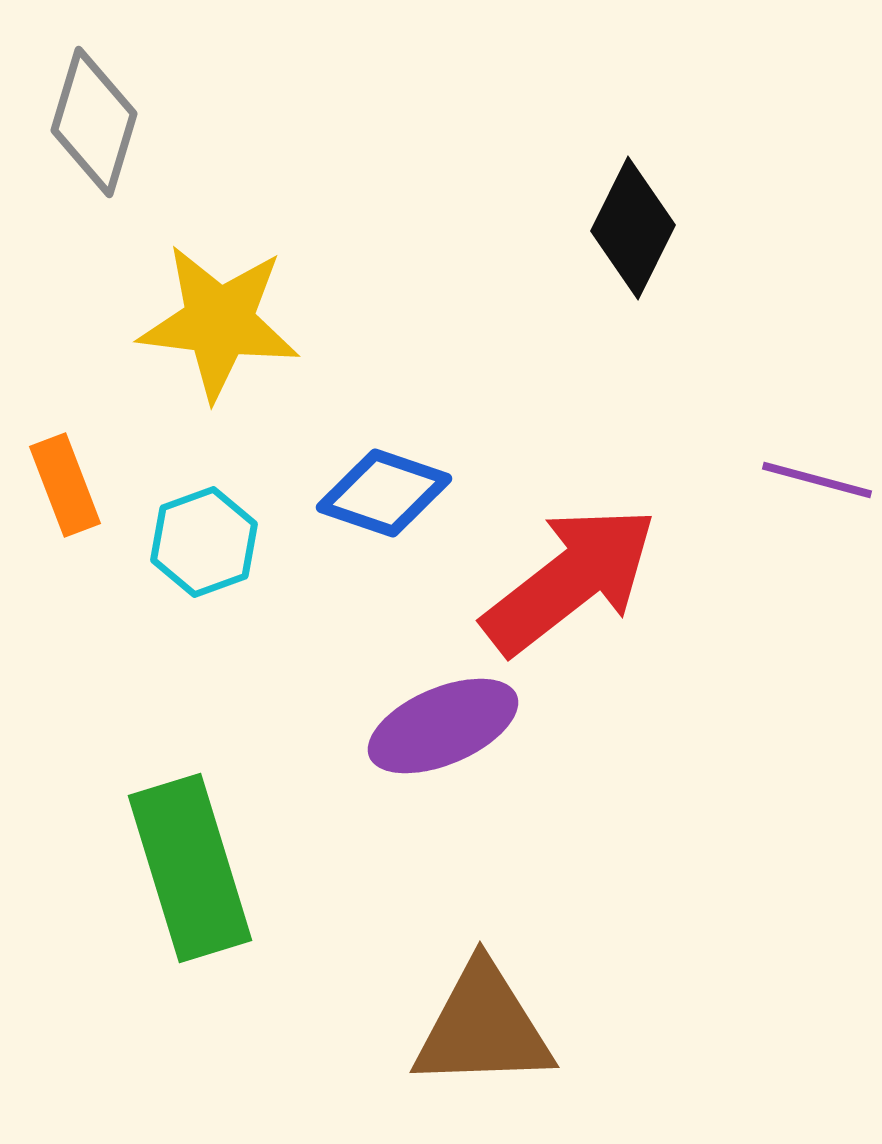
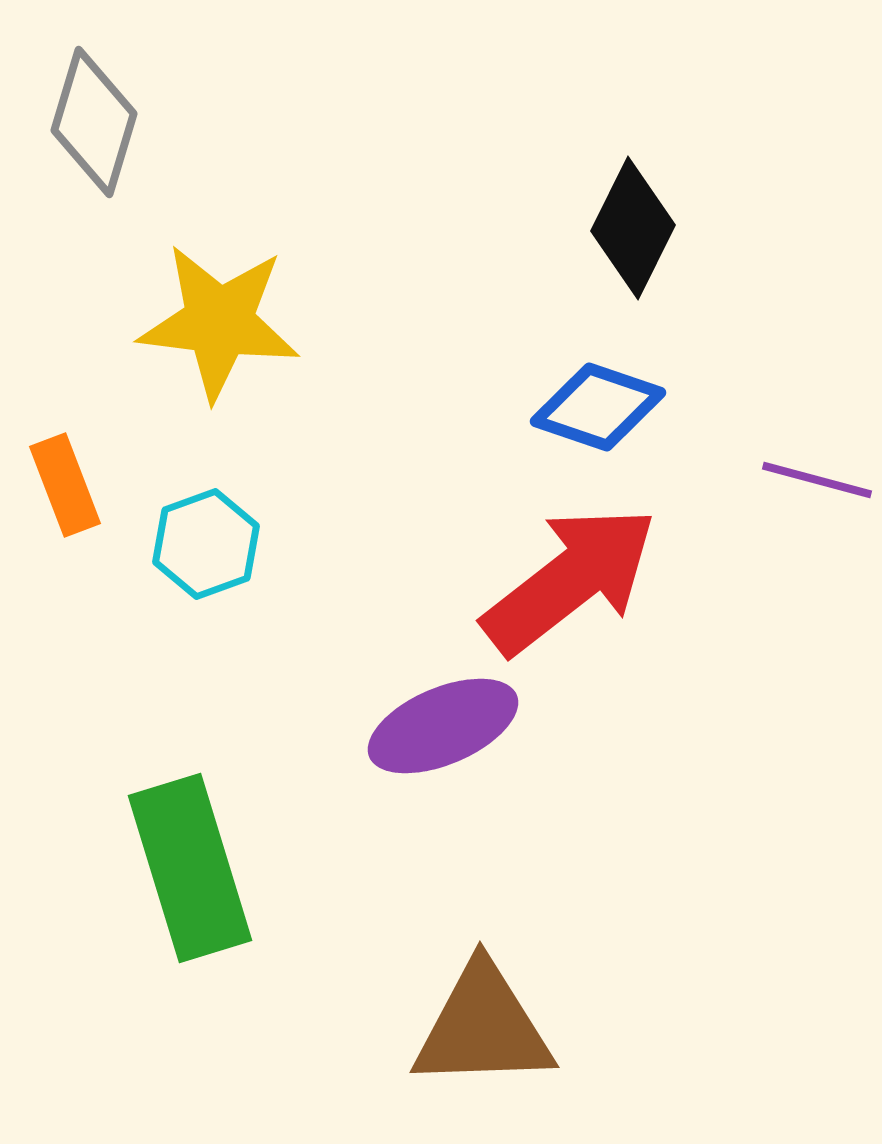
blue diamond: moved 214 px right, 86 px up
cyan hexagon: moved 2 px right, 2 px down
